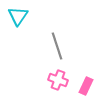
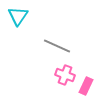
gray line: rotated 48 degrees counterclockwise
pink cross: moved 7 px right, 5 px up
